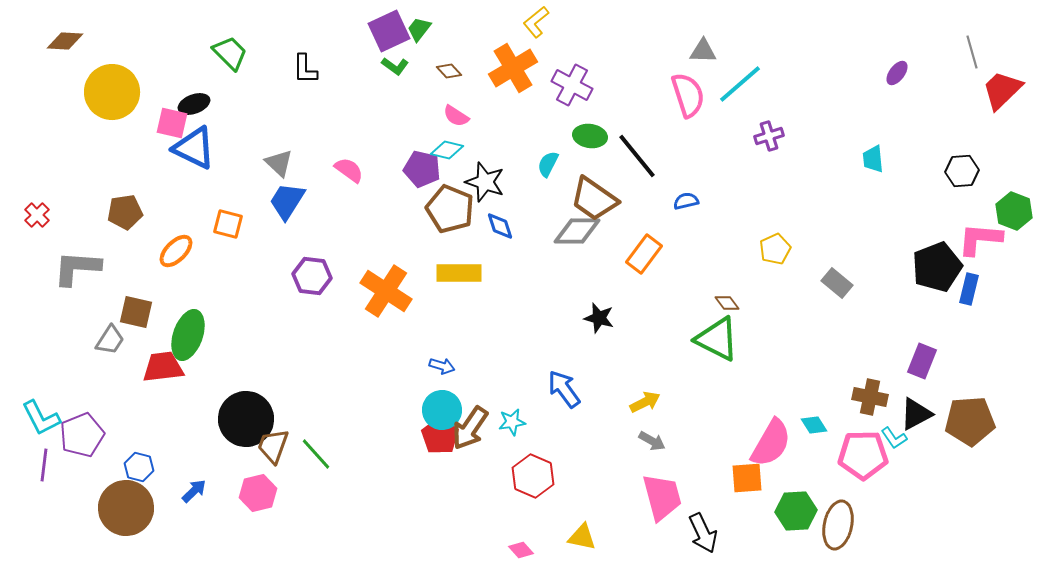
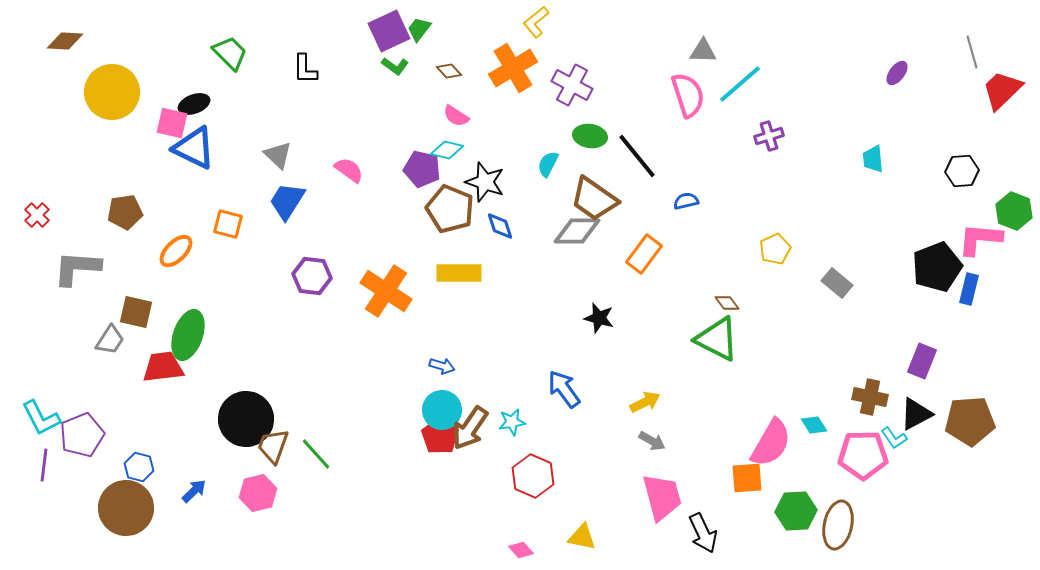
gray triangle at (279, 163): moved 1 px left, 8 px up
